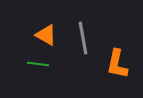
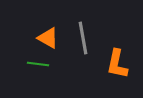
orange triangle: moved 2 px right, 3 px down
